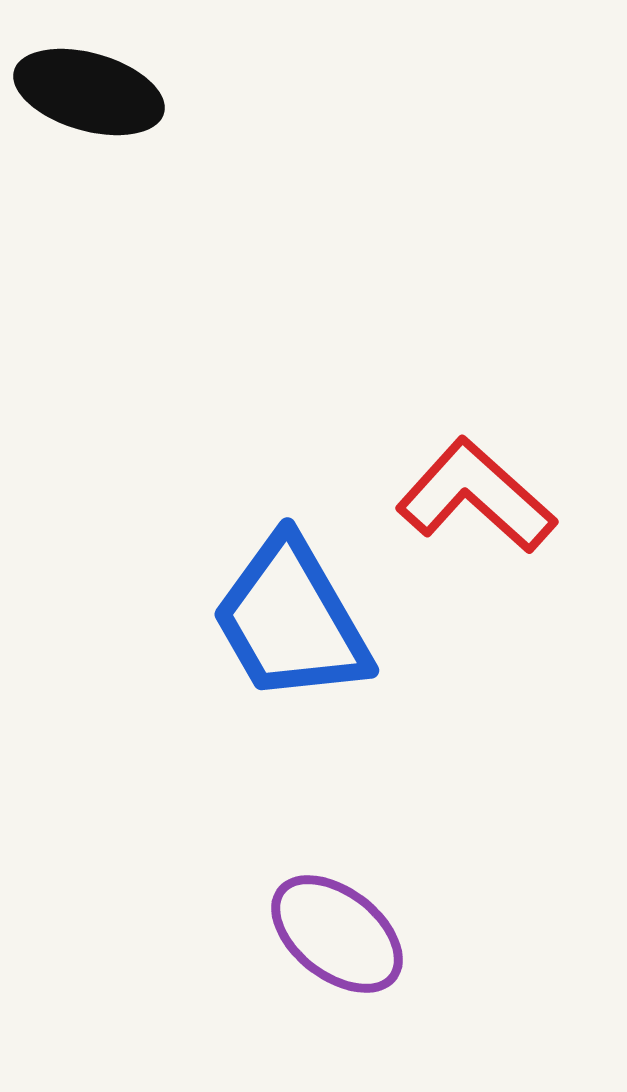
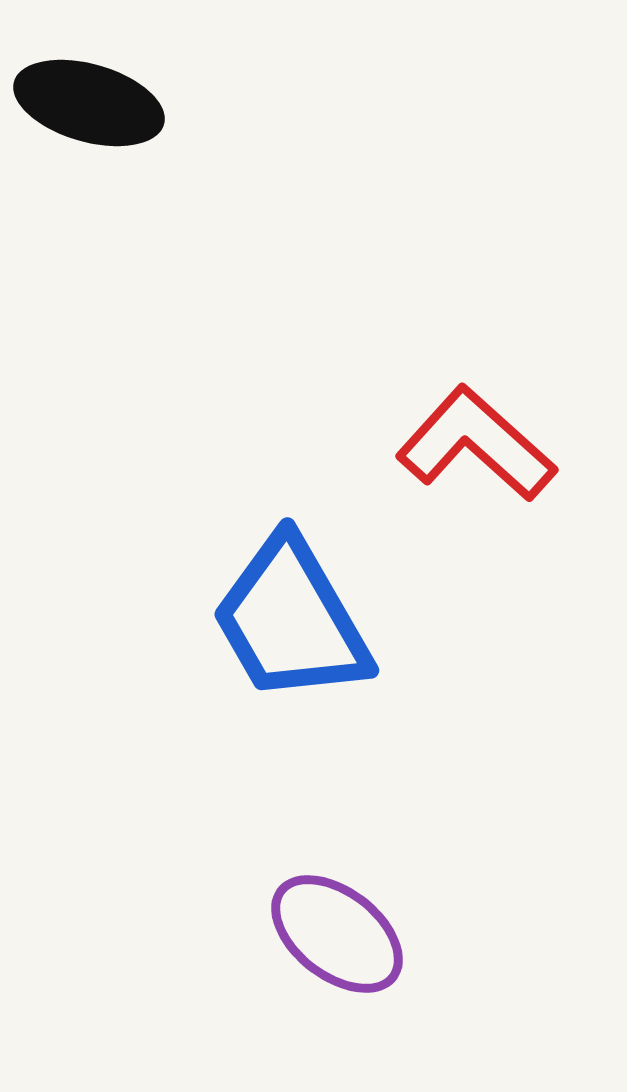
black ellipse: moved 11 px down
red L-shape: moved 52 px up
